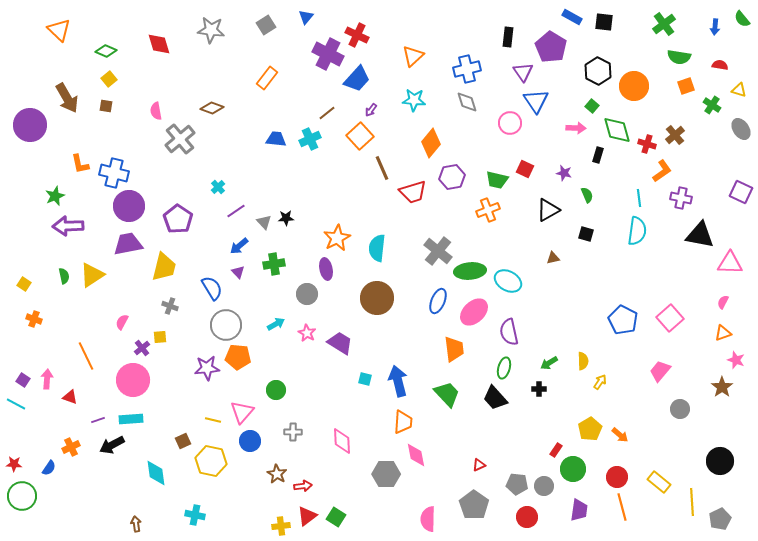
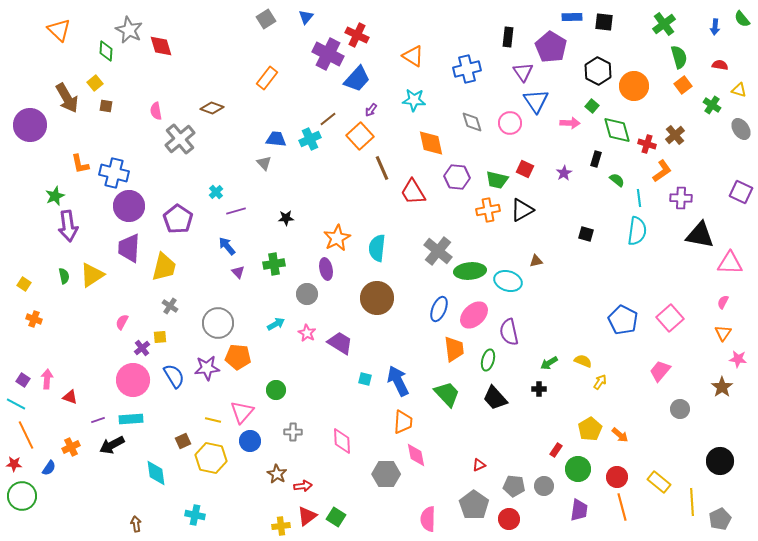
blue rectangle at (572, 17): rotated 30 degrees counterclockwise
gray square at (266, 25): moved 6 px up
gray star at (211, 30): moved 82 px left; rotated 20 degrees clockwise
red diamond at (159, 44): moved 2 px right, 2 px down
green diamond at (106, 51): rotated 70 degrees clockwise
orange triangle at (413, 56): rotated 45 degrees counterclockwise
green semicircle at (679, 57): rotated 115 degrees counterclockwise
yellow square at (109, 79): moved 14 px left, 4 px down
orange square at (686, 86): moved 3 px left, 1 px up; rotated 18 degrees counterclockwise
gray diamond at (467, 102): moved 5 px right, 20 px down
brown line at (327, 113): moved 1 px right, 6 px down
pink arrow at (576, 128): moved 6 px left, 5 px up
orange diamond at (431, 143): rotated 52 degrees counterclockwise
black rectangle at (598, 155): moved 2 px left, 4 px down
purple star at (564, 173): rotated 28 degrees clockwise
purple hexagon at (452, 177): moved 5 px right; rotated 15 degrees clockwise
cyan cross at (218, 187): moved 2 px left, 5 px down
red trapezoid at (413, 192): rotated 76 degrees clockwise
green semicircle at (587, 195): moved 30 px right, 15 px up; rotated 28 degrees counterclockwise
purple cross at (681, 198): rotated 10 degrees counterclockwise
orange cross at (488, 210): rotated 10 degrees clockwise
black triangle at (548, 210): moved 26 px left
purple line at (236, 211): rotated 18 degrees clockwise
gray triangle at (264, 222): moved 59 px up
purple arrow at (68, 226): rotated 96 degrees counterclockwise
purple trapezoid at (128, 244): moved 1 px right, 4 px down; rotated 76 degrees counterclockwise
blue arrow at (239, 246): moved 12 px left; rotated 90 degrees clockwise
brown triangle at (553, 258): moved 17 px left, 3 px down
cyan ellipse at (508, 281): rotated 12 degrees counterclockwise
blue semicircle at (212, 288): moved 38 px left, 88 px down
blue ellipse at (438, 301): moved 1 px right, 8 px down
gray cross at (170, 306): rotated 14 degrees clockwise
pink ellipse at (474, 312): moved 3 px down
gray circle at (226, 325): moved 8 px left, 2 px up
orange triangle at (723, 333): rotated 36 degrees counterclockwise
orange line at (86, 356): moved 60 px left, 79 px down
pink star at (736, 360): moved 2 px right, 1 px up; rotated 12 degrees counterclockwise
yellow semicircle at (583, 361): rotated 66 degrees counterclockwise
green ellipse at (504, 368): moved 16 px left, 8 px up
blue arrow at (398, 381): rotated 12 degrees counterclockwise
yellow hexagon at (211, 461): moved 3 px up
green circle at (573, 469): moved 5 px right
gray pentagon at (517, 484): moved 3 px left, 2 px down
red circle at (527, 517): moved 18 px left, 2 px down
